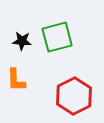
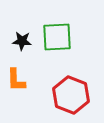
green square: rotated 12 degrees clockwise
red hexagon: moved 3 px left, 1 px up; rotated 12 degrees counterclockwise
